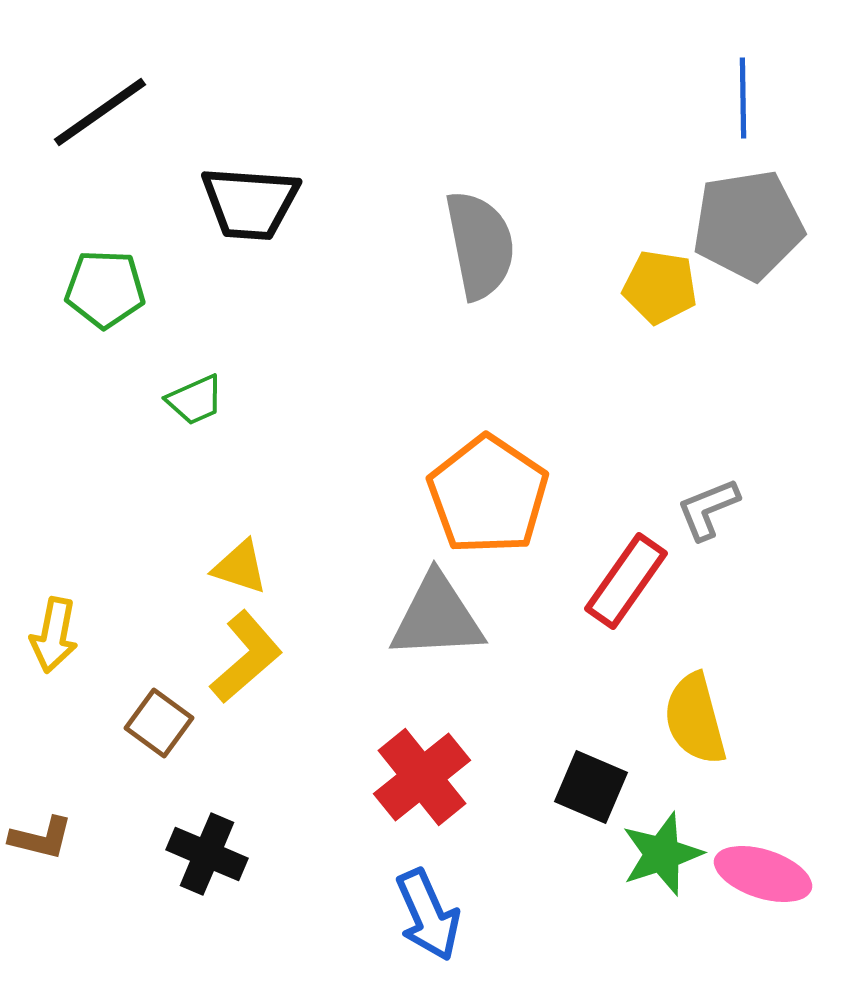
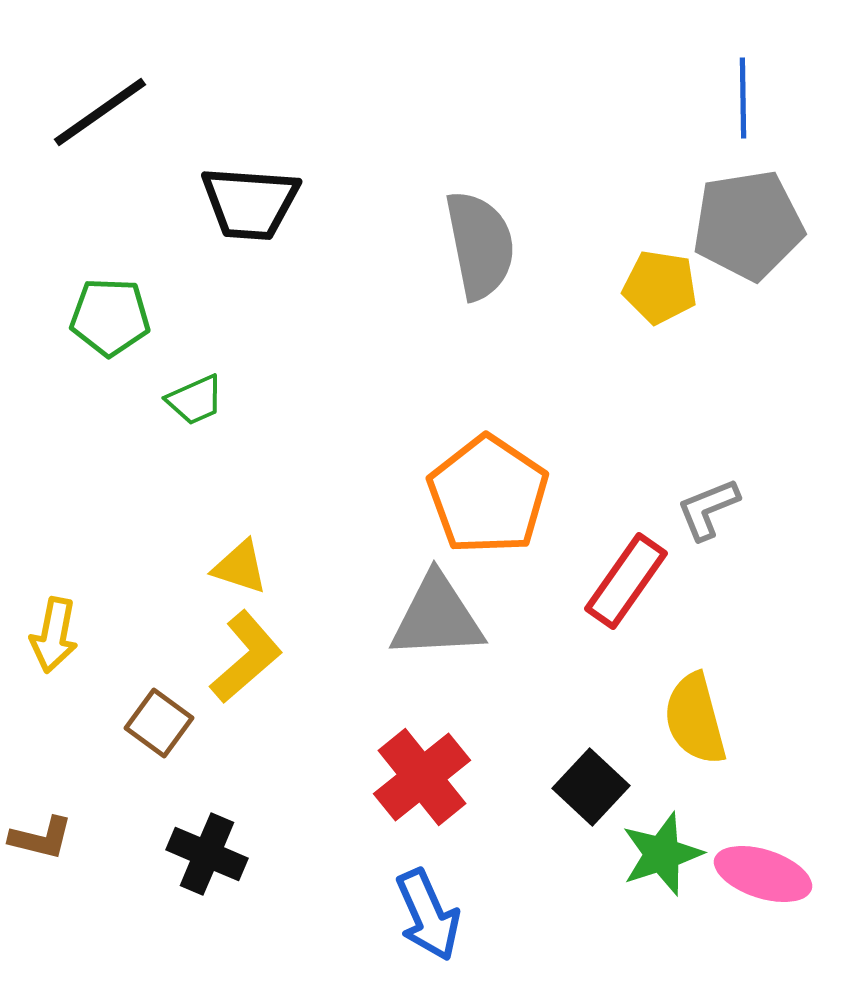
green pentagon: moved 5 px right, 28 px down
black square: rotated 20 degrees clockwise
